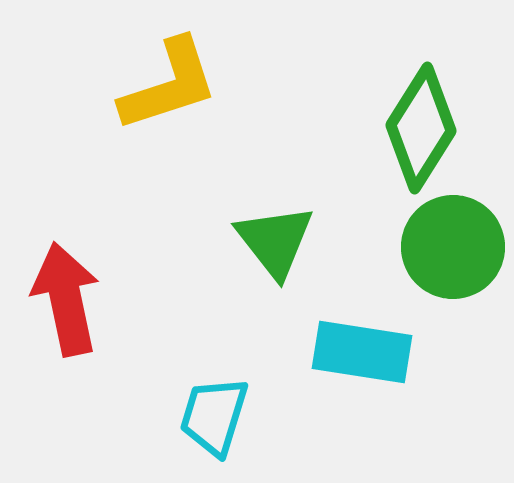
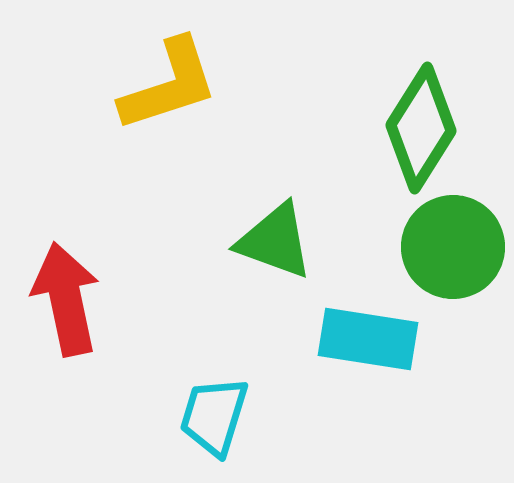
green triangle: rotated 32 degrees counterclockwise
cyan rectangle: moved 6 px right, 13 px up
